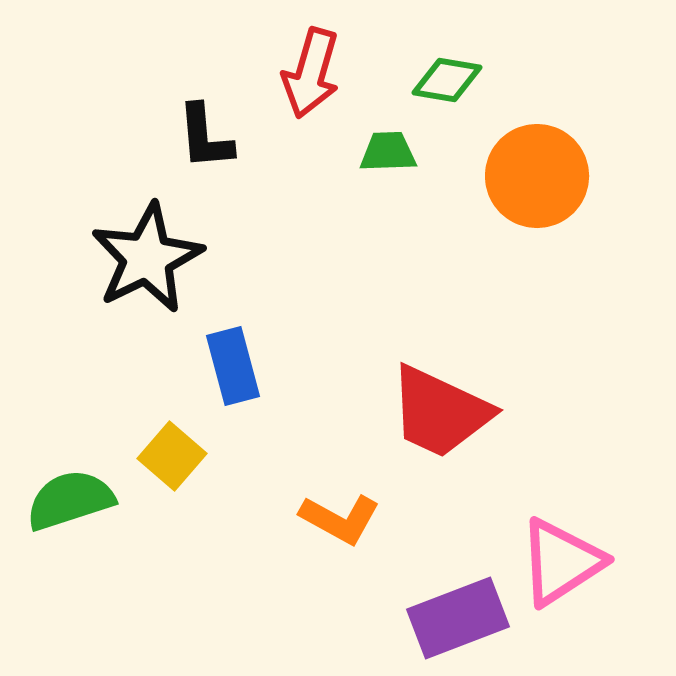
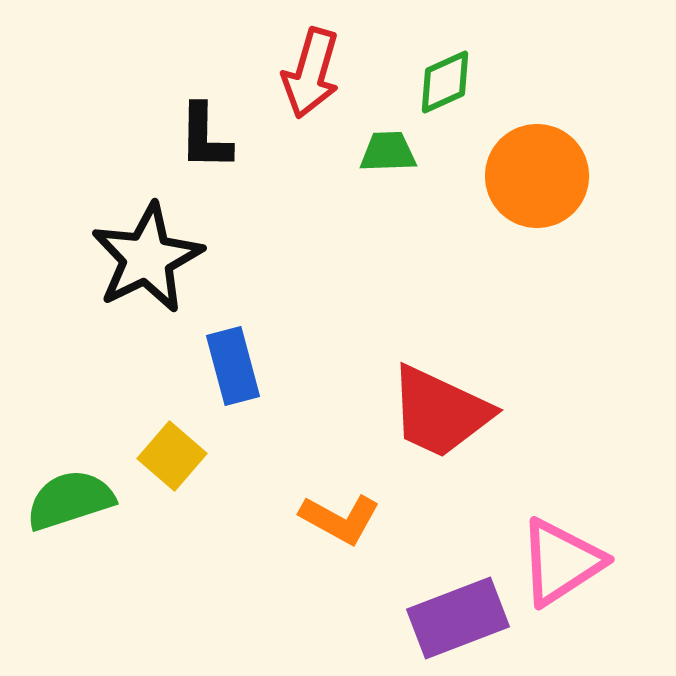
green diamond: moved 2 px left, 2 px down; rotated 34 degrees counterclockwise
black L-shape: rotated 6 degrees clockwise
